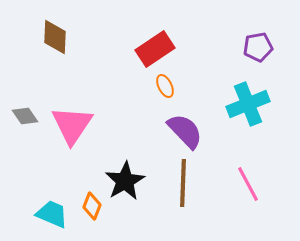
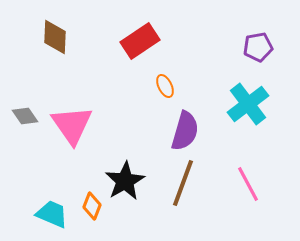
red rectangle: moved 15 px left, 8 px up
cyan cross: rotated 15 degrees counterclockwise
pink triangle: rotated 9 degrees counterclockwise
purple semicircle: rotated 60 degrees clockwise
brown line: rotated 18 degrees clockwise
